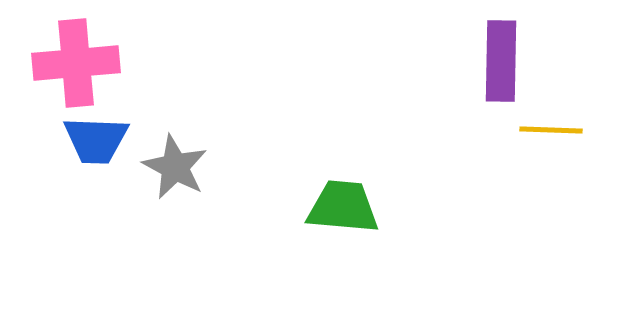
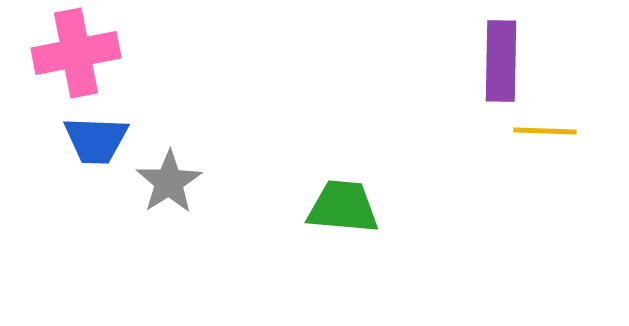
pink cross: moved 10 px up; rotated 6 degrees counterclockwise
yellow line: moved 6 px left, 1 px down
gray star: moved 6 px left, 15 px down; rotated 12 degrees clockwise
